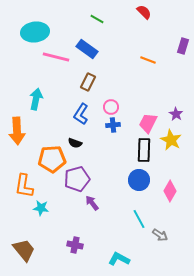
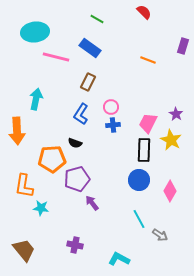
blue rectangle: moved 3 px right, 1 px up
